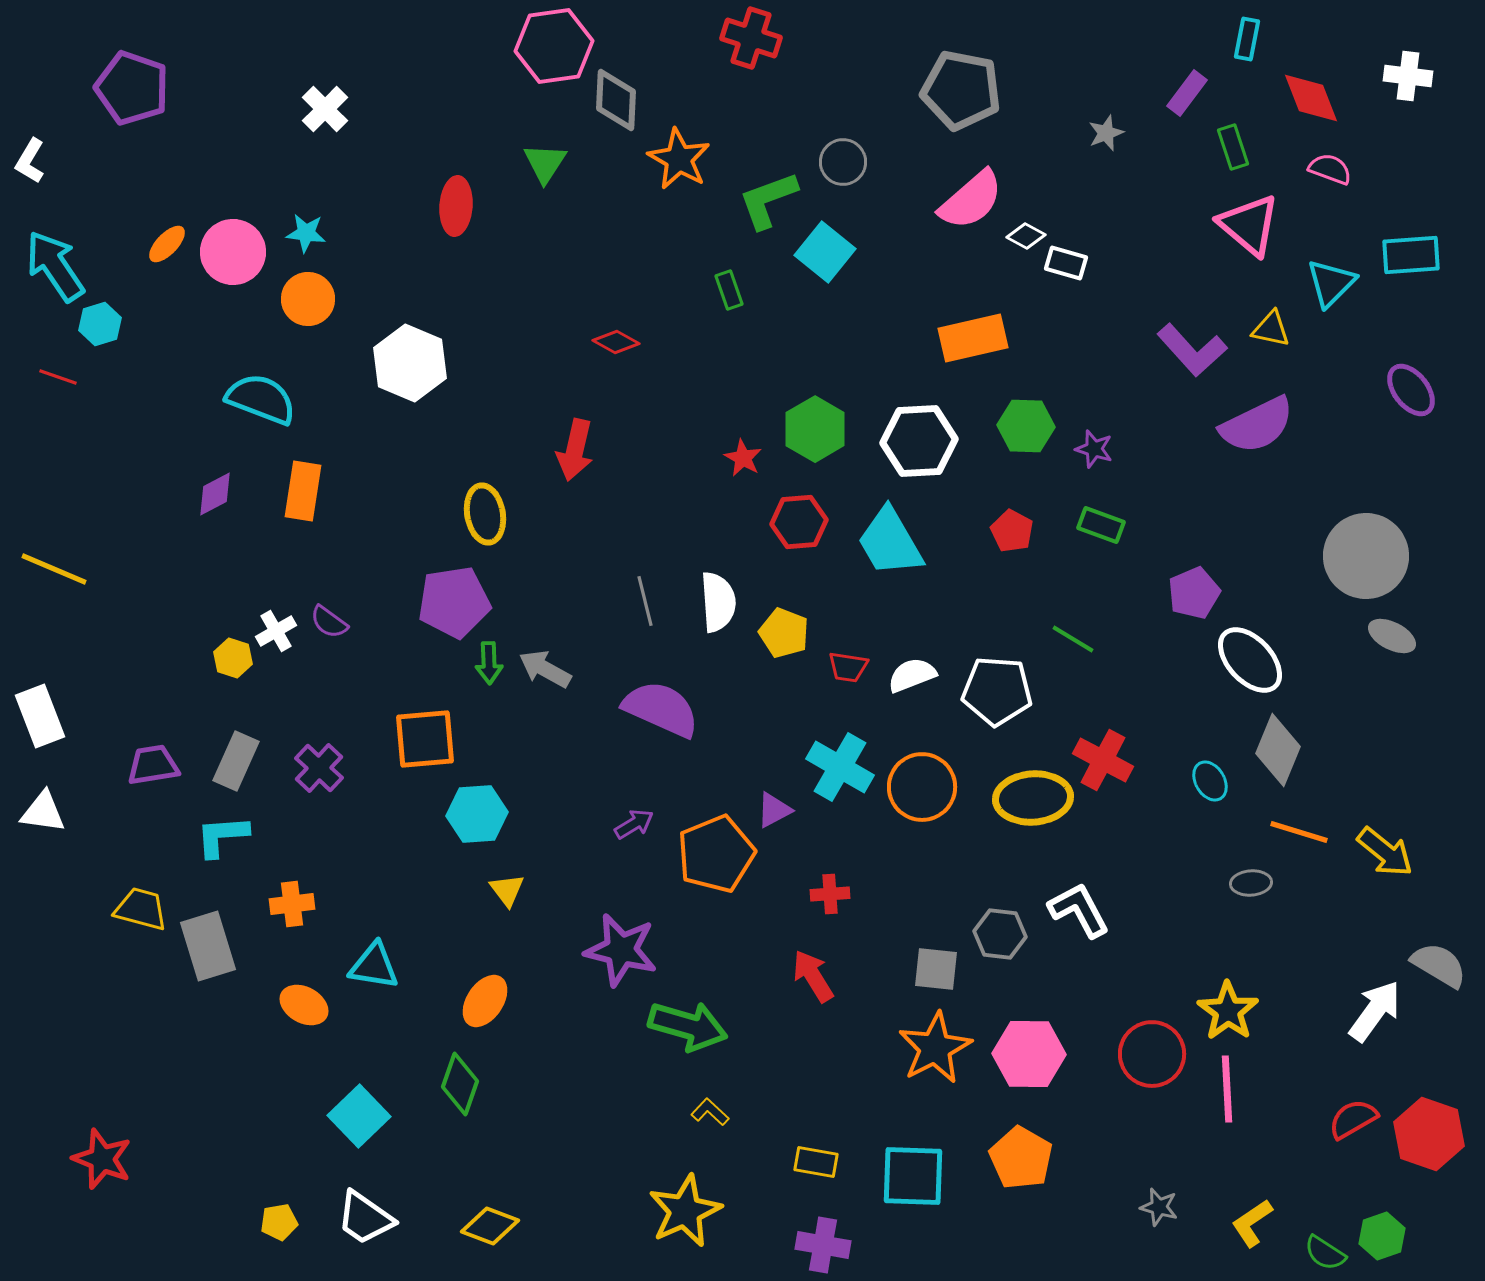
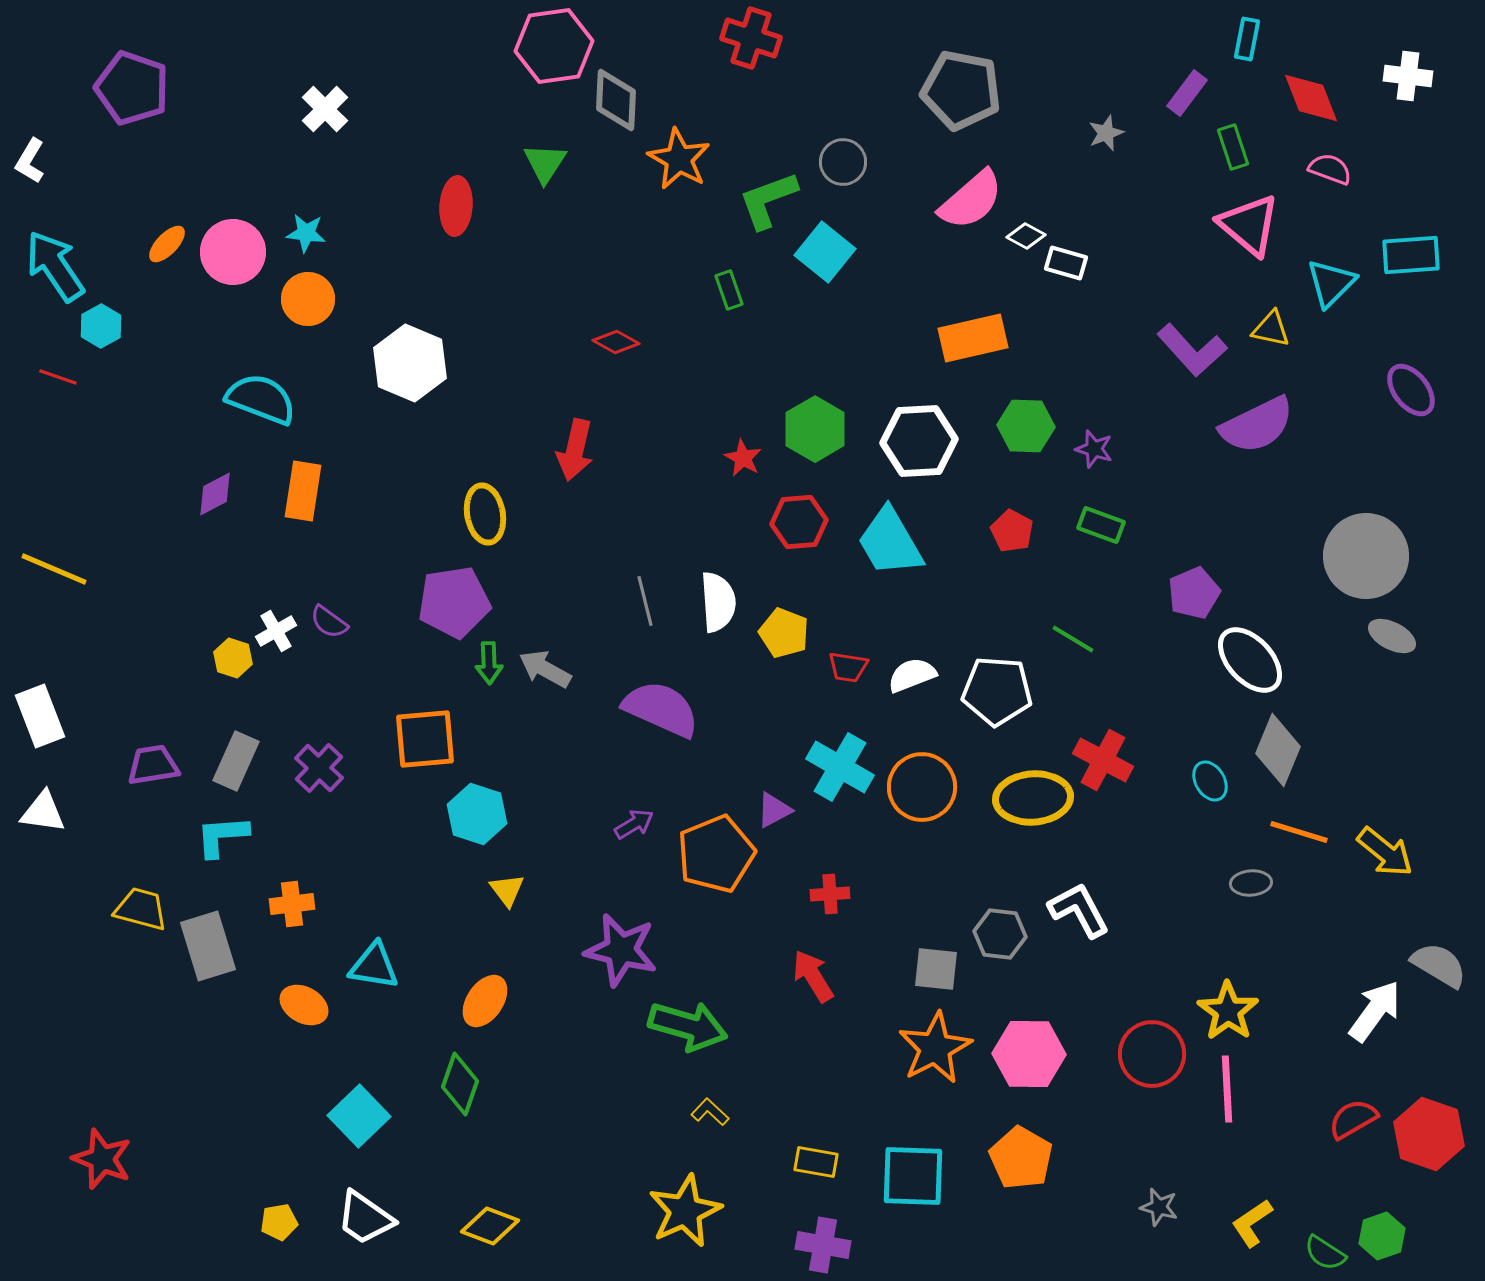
cyan hexagon at (100, 324): moved 1 px right, 2 px down; rotated 12 degrees counterclockwise
cyan hexagon at (477, 814): rotated 22 degrees clockwise
